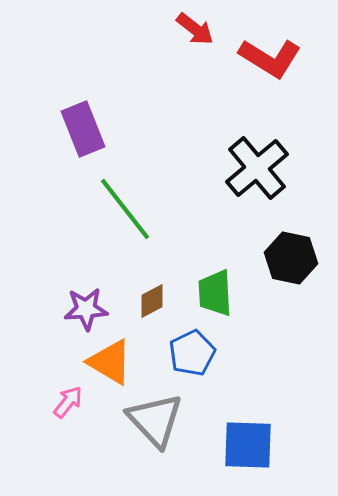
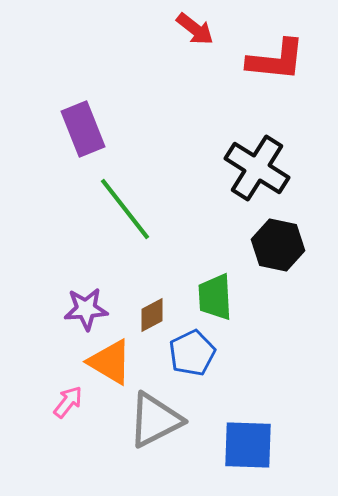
red L-shape: moved 6 px right, 2 px down; rotated 26 degrees counterclockwise
black cross: rotated 18 degrees counterclockwise
black hexagon: moved 13 px left, 13 px up
green trapezoid: moved 4 px down
brown diamond: moved 14 px down
gray triangle: rotated 46 degrees clockwise
